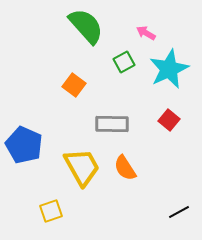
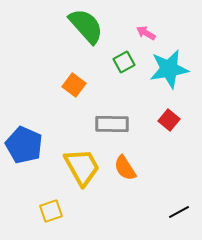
cyan star: rotated 15 degrees clockwise
